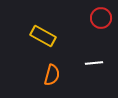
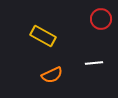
red circle: moved 1 px down
orange semicircle: rotated 50 degrees clockwise
